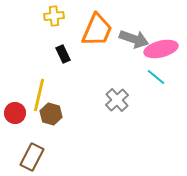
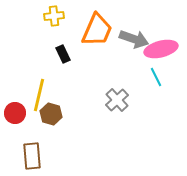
cyan line: rotated 24 degrees clockwise
brown rectangle: moved 1 px up; rotated 32 degrees counterclockwise
